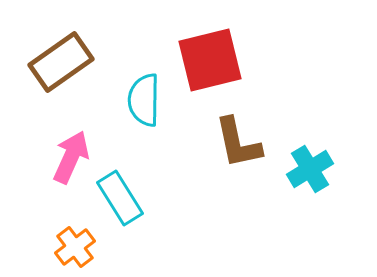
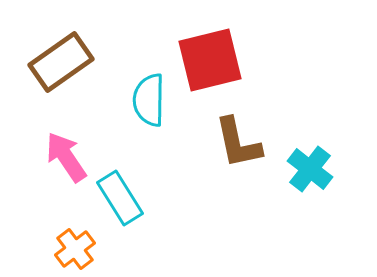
cyan semicircle: moved 5 px right
pink arrow: moved 5 px left; rotated 58 degrees counterclockwise
cyan cross: rotated 21 degrees counterclockwise
orange cross: moved 2 px down
